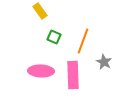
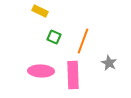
yellow rectangle: rotated 28 degrees counterclockwise
gray star: moved 5 px right, 1 px down
